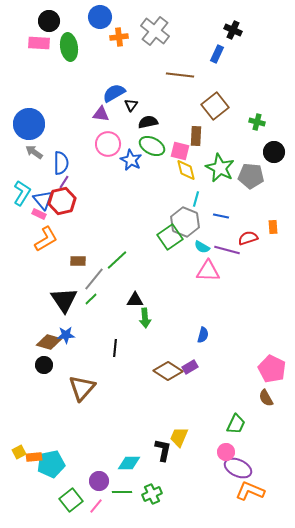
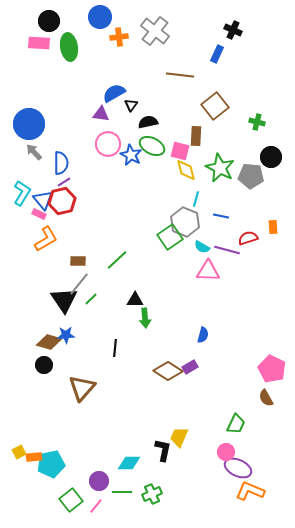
gray arrow at (34, 152): rotated 12 degrees clockwise
black circle at (274, 152): moved 3 px left, 5 px down
blue star at (131, 160): moved 5 px up
purple line at (64, 182): rotated 24 degrees clockwise
gray line at (94, 279): moved 15 px left, 5 px down
